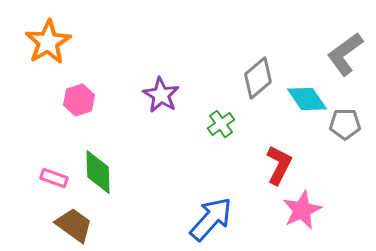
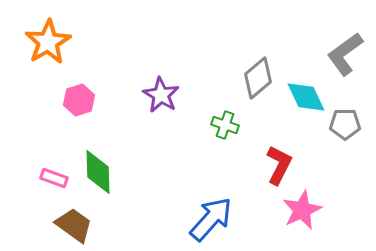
cyan diamond: moved 1 px left, 2 px up; rotated 9 degrees clockwise
green cross: moved 4 px right, 1 px down; rotated 36 degrees counterclockwise
